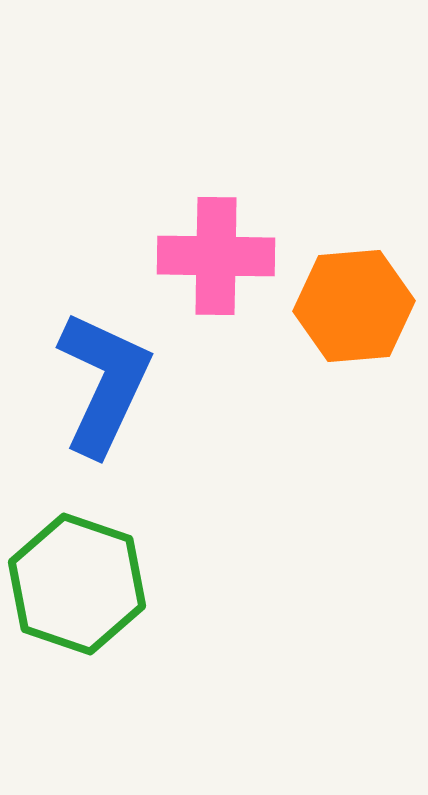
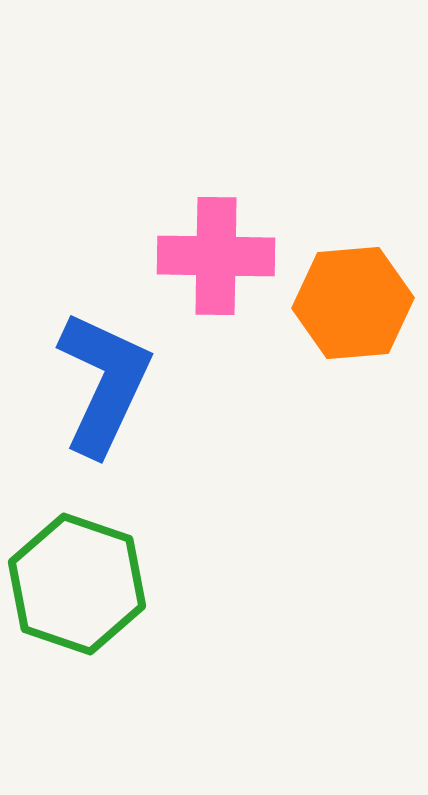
orange hexagon: moved 1 px left, 3 px up
